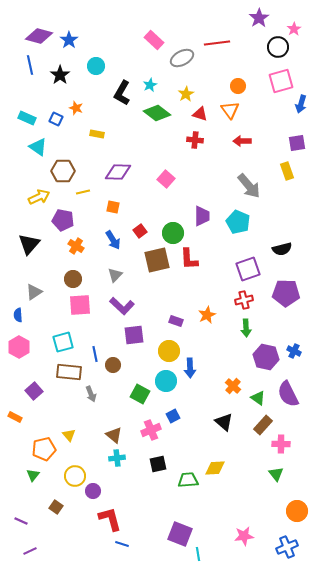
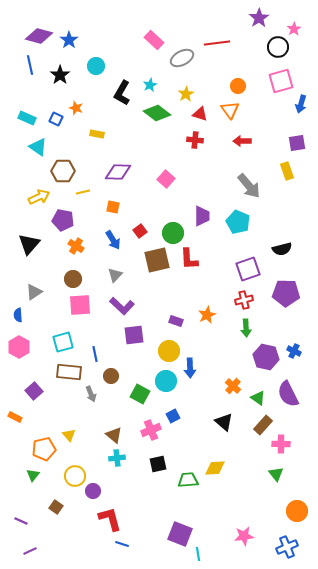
brown circle at (113, 365): moved 2 px left, 11 px down
